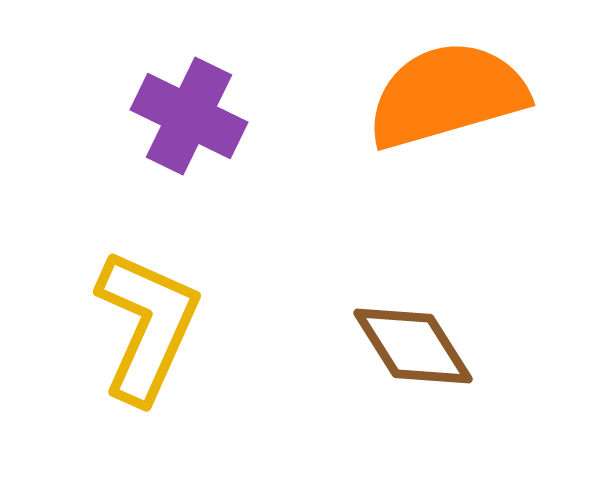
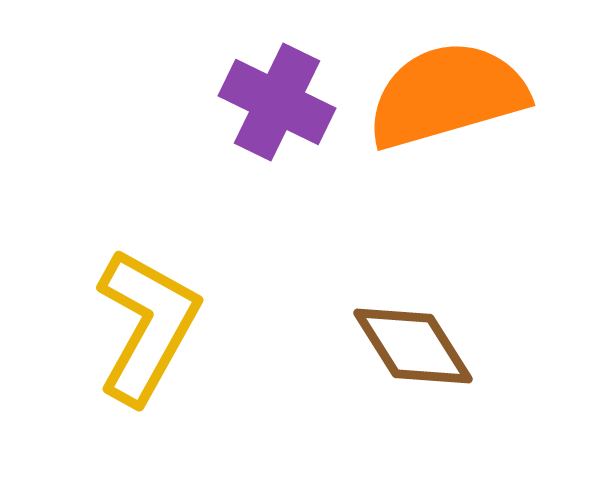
purple cross: moved 88 px right, 14 px up
yellow L-shape: rotated 5 degrees clockwise
